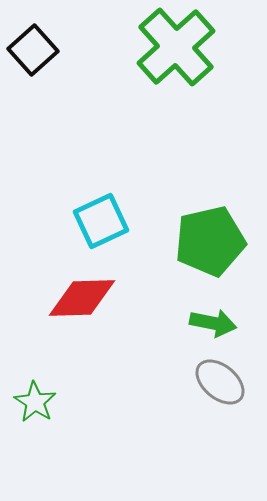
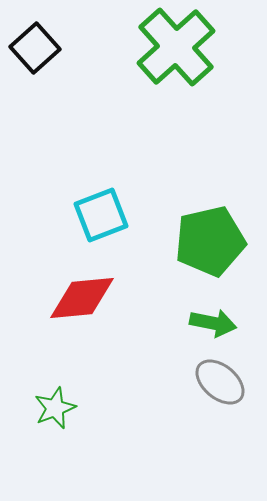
black square: moved 2 px right, 2 px up
cyan square: moved 6 px up; rotated 4 degrees clockwise
red diamond: rotated 4 degrees counterclockwise
green star: moved 20 px right, 6 px down; rotated 18 degrees clockwise
